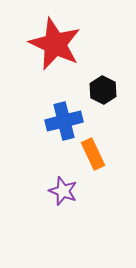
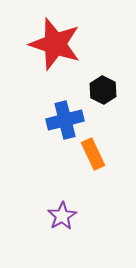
red star: rotated 6 degrees counterclockwise
blue cross: moved 1 px right, 1 px up
purple star: moved 1 px left, 25 px down; rotated 20 degrees clockwise
